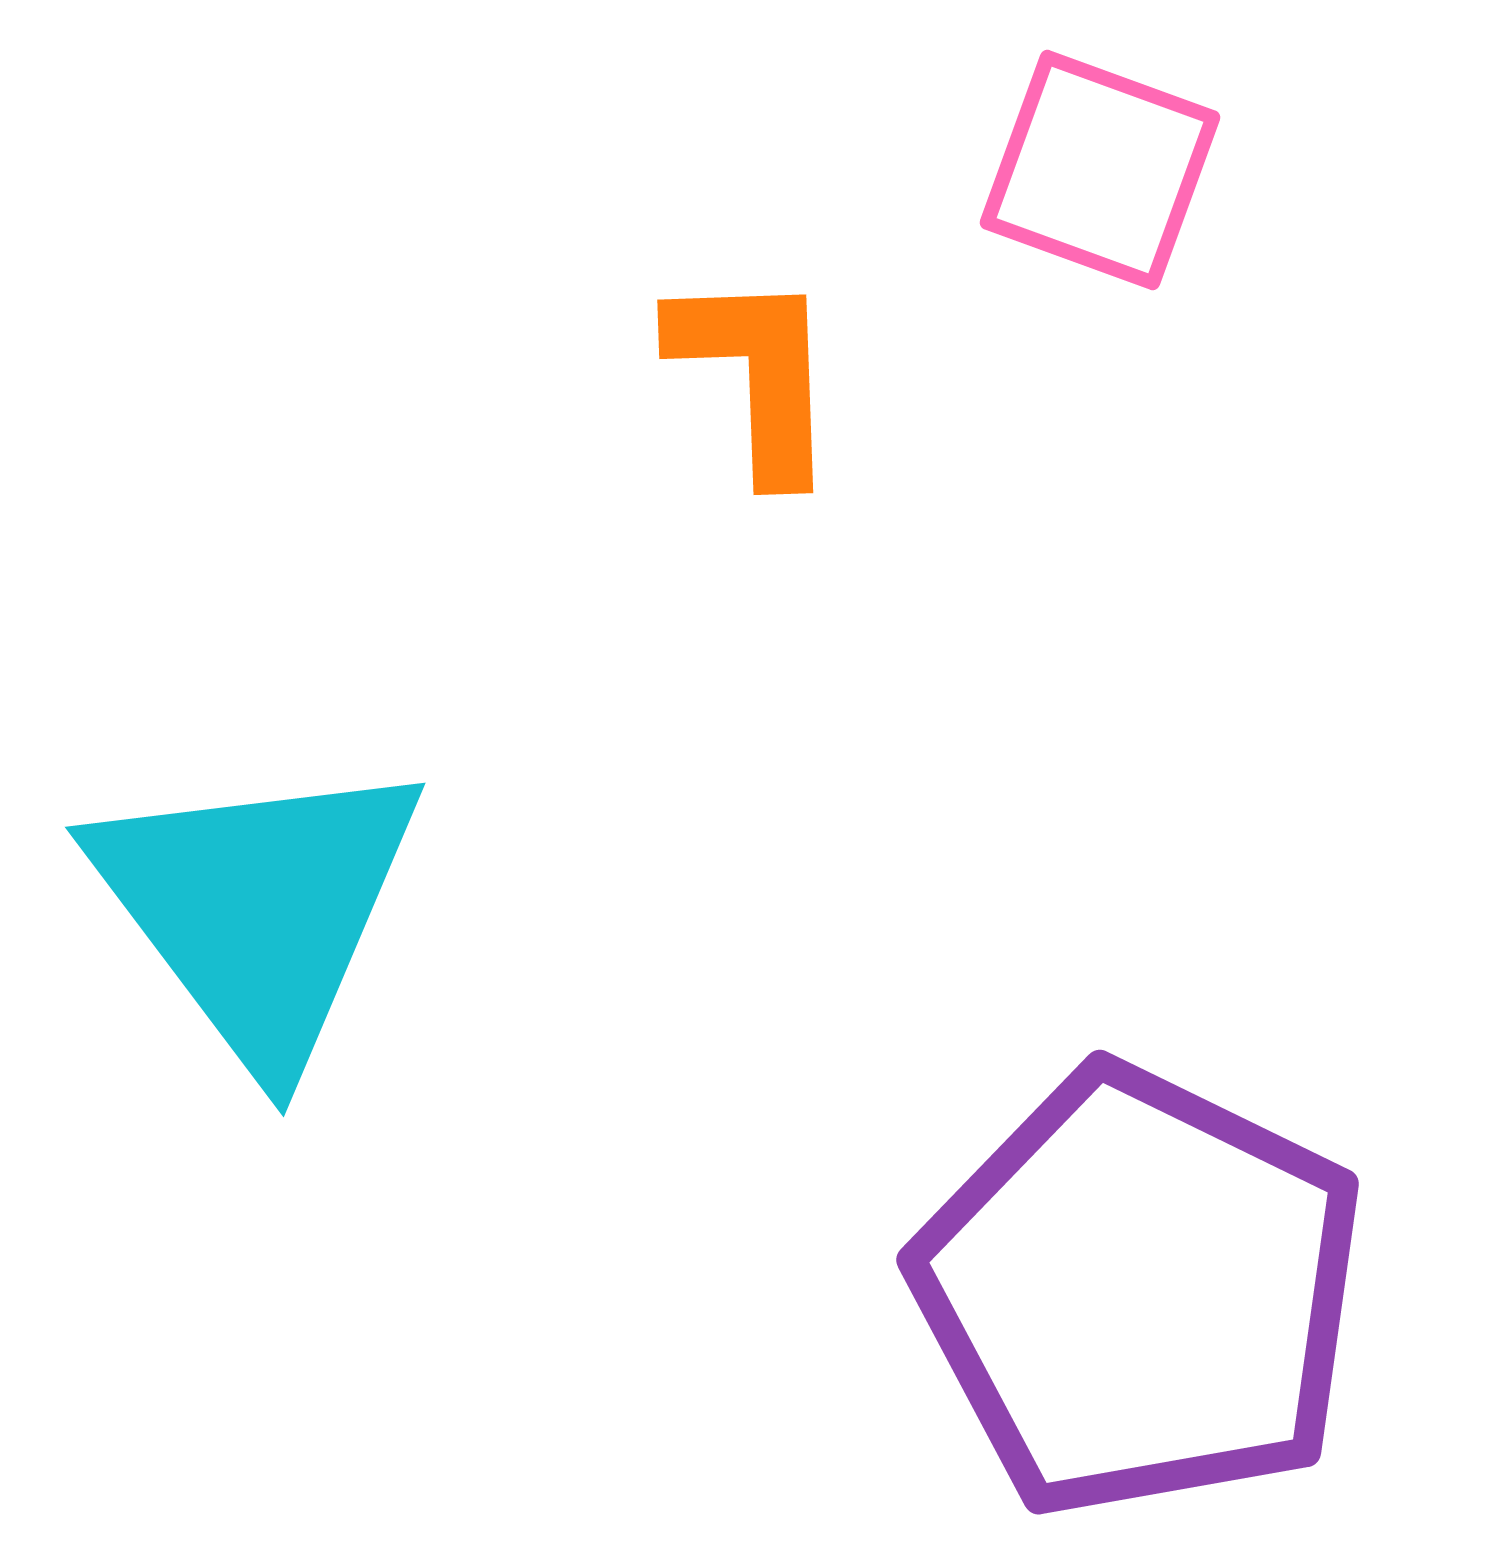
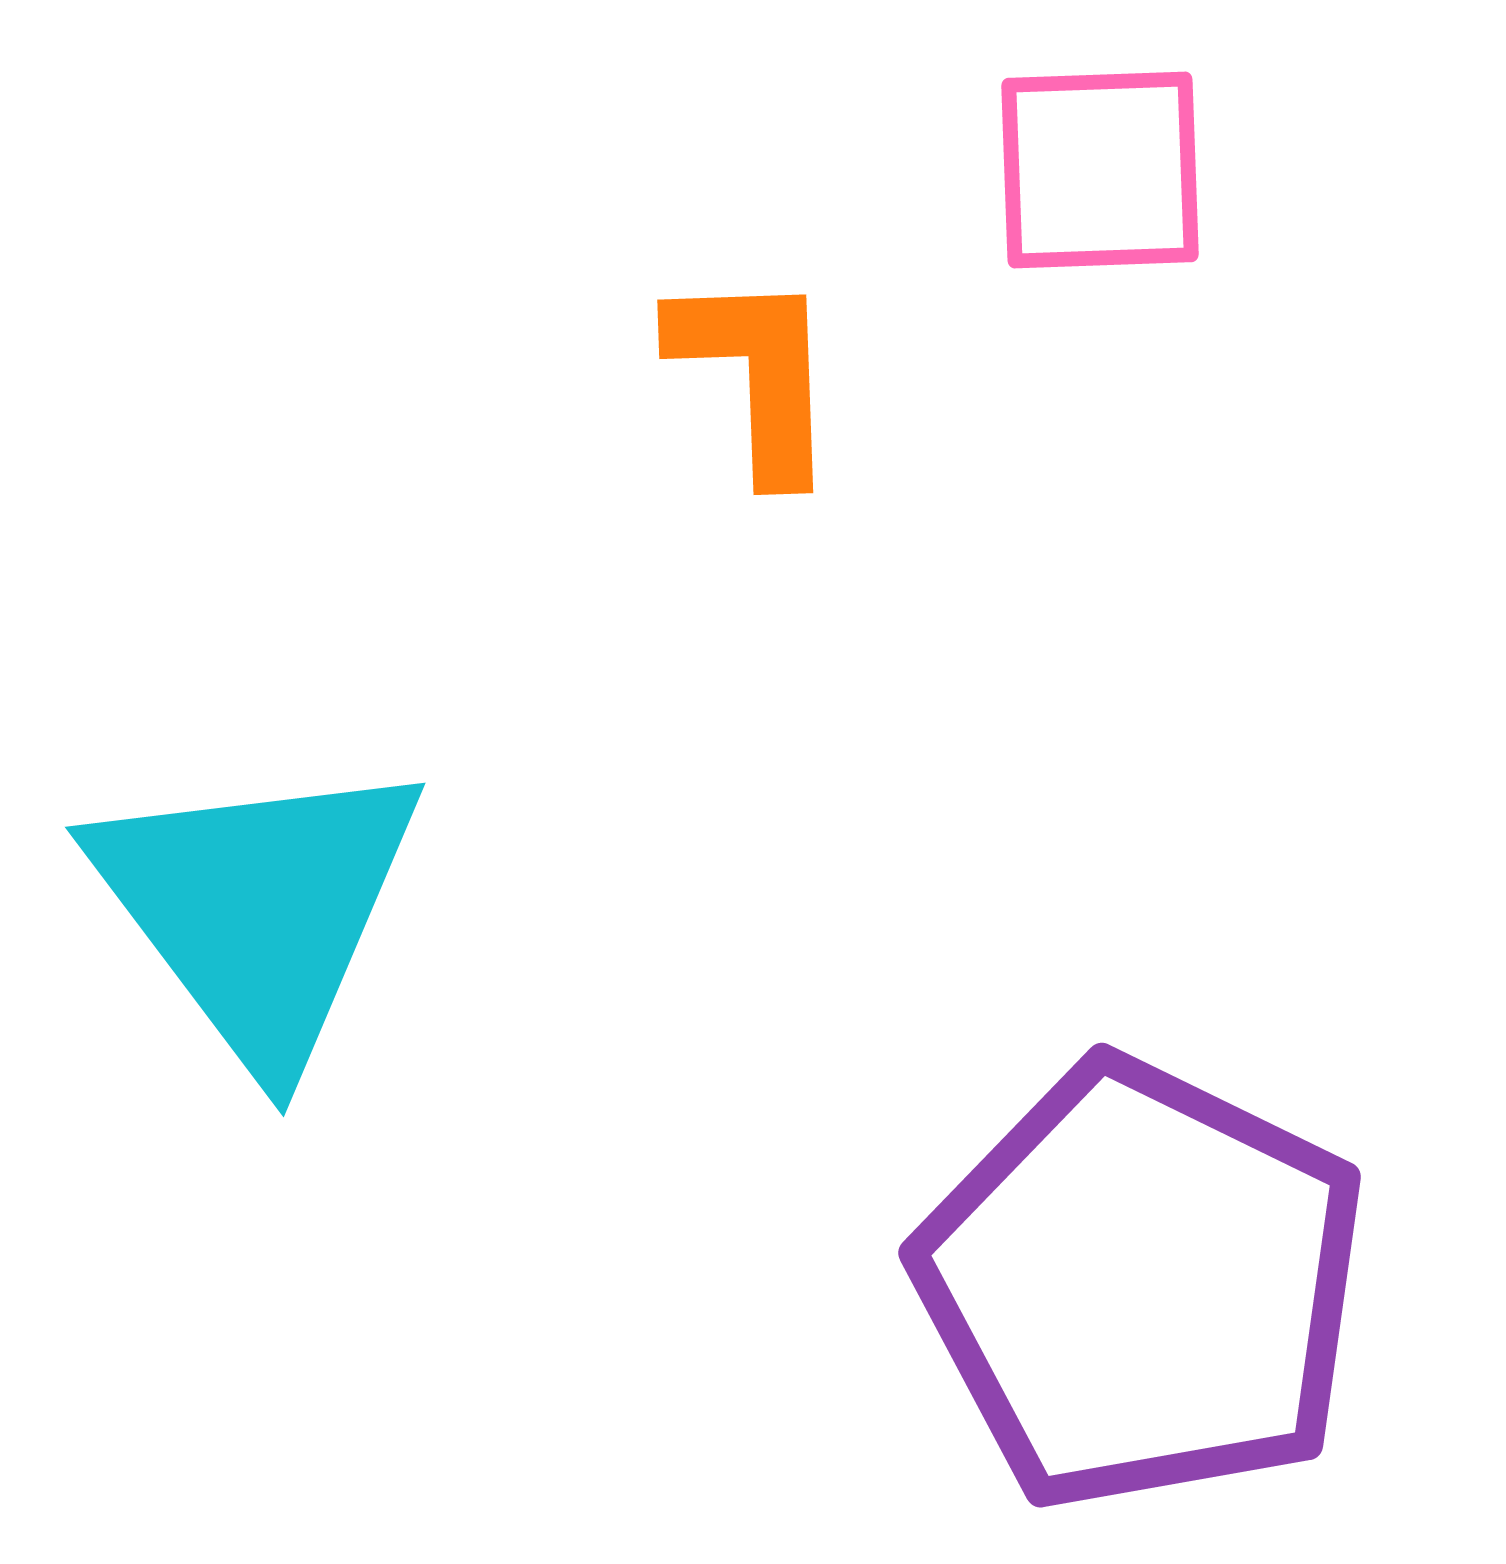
pink square: rotated 22 degrees counterclockwise
purple pentagon: moved 2 px right, 7 px up
